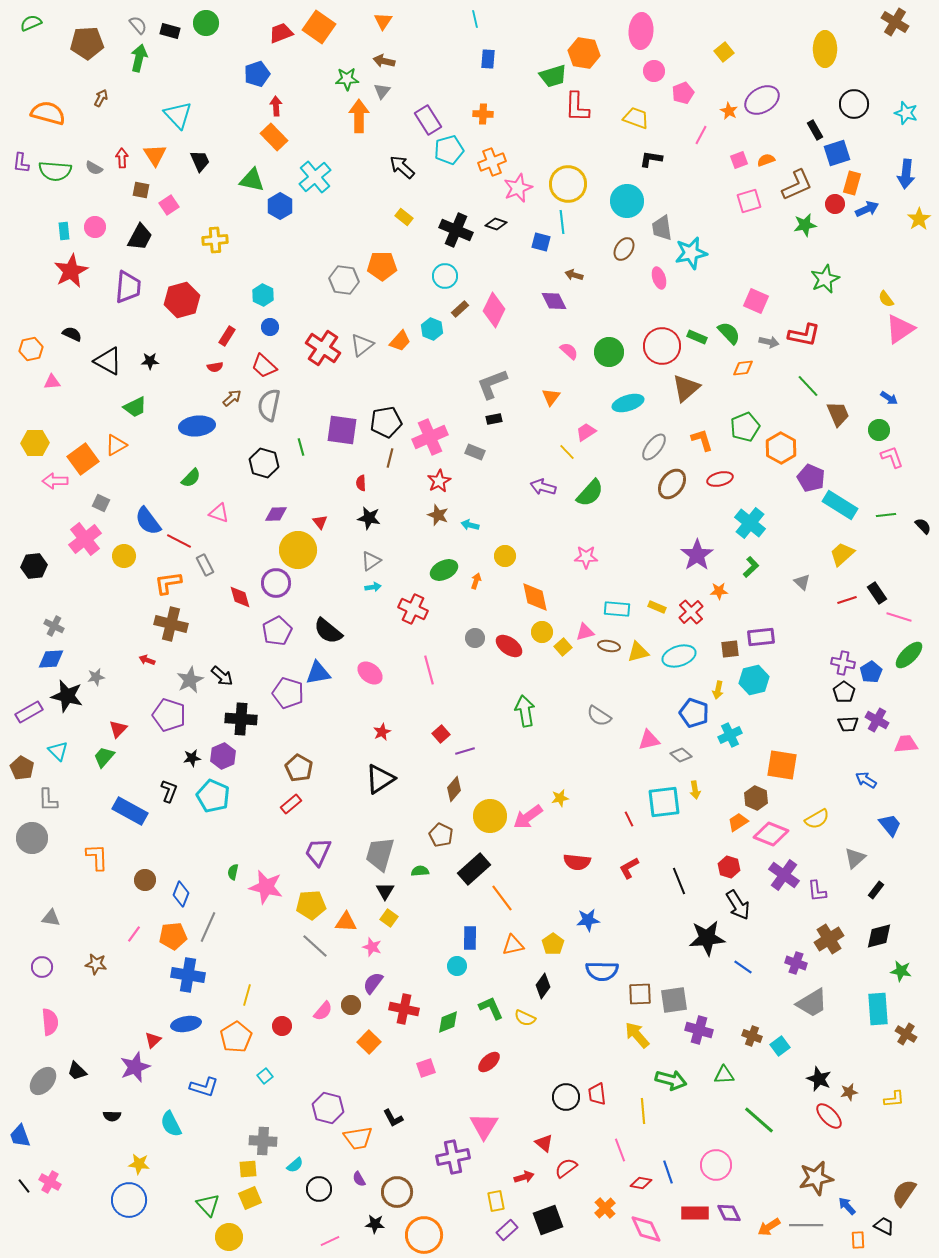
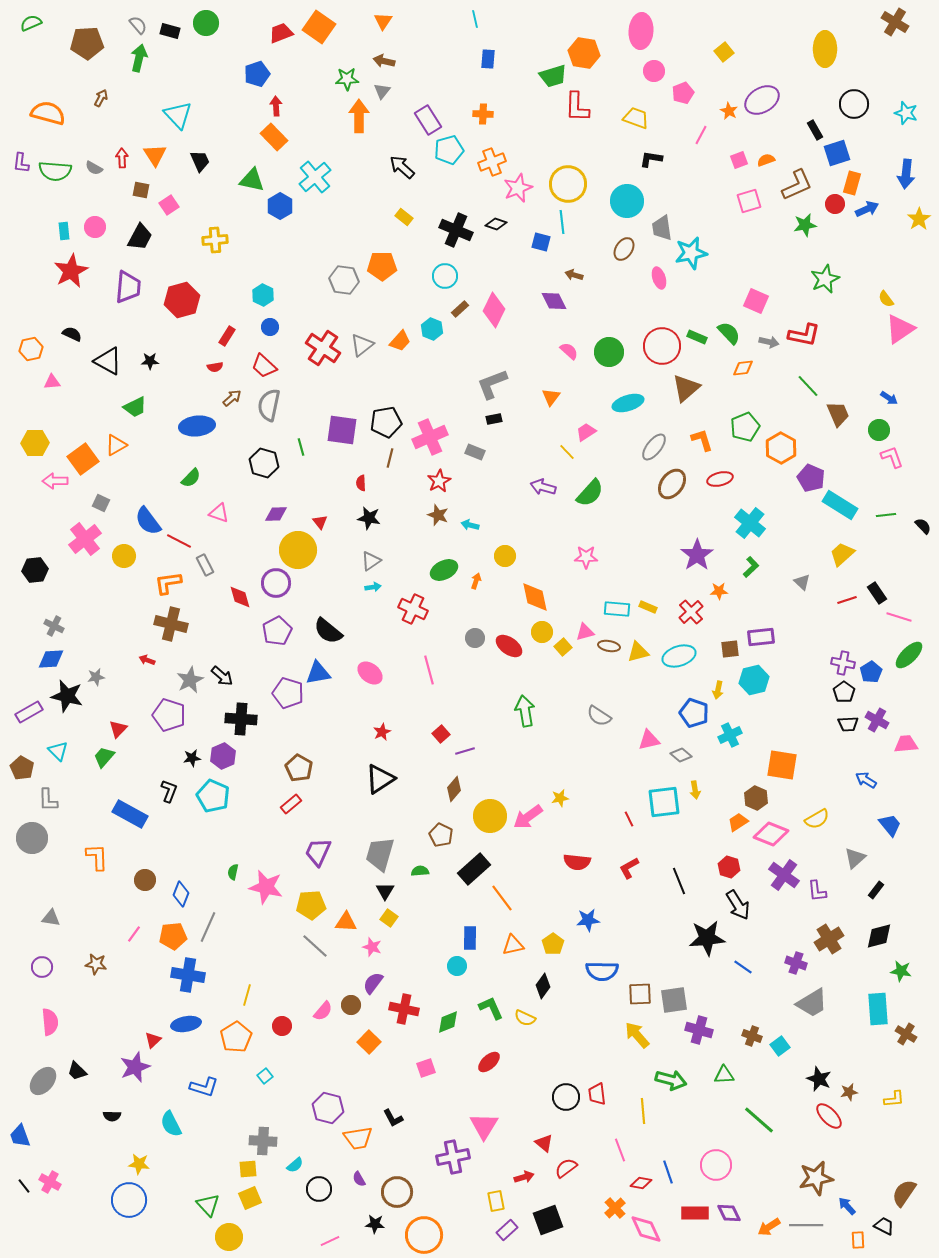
black hexagon at (34, 566): moved 1 px right, 4 px down
yellow rectangle at (657, 607): moved 9 px left
blue rectangle at (130, 811): moved 3 px down
orange cross at (605, 1208): moved 10 px right
